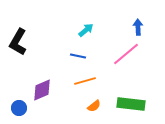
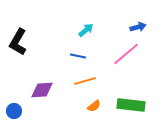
blue arrow: rotated 77 degrees clockwise
purple diamond: rotated 20 degrees clockwise
green rectangle: moved 1 px down
blue circle: moved 5 px left, 3 px down
